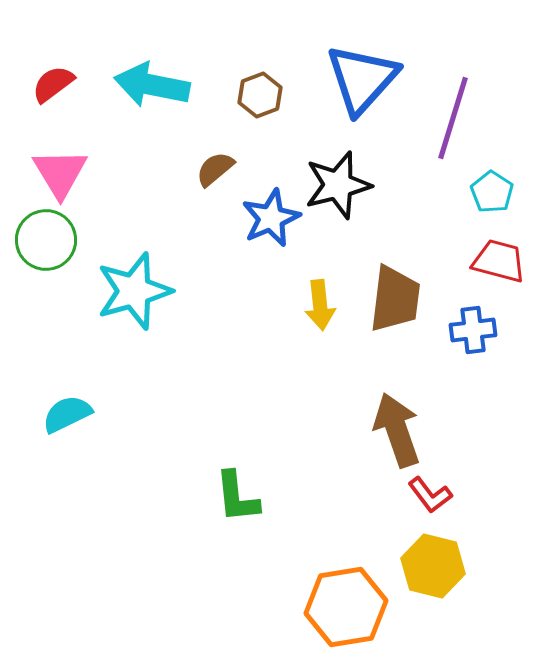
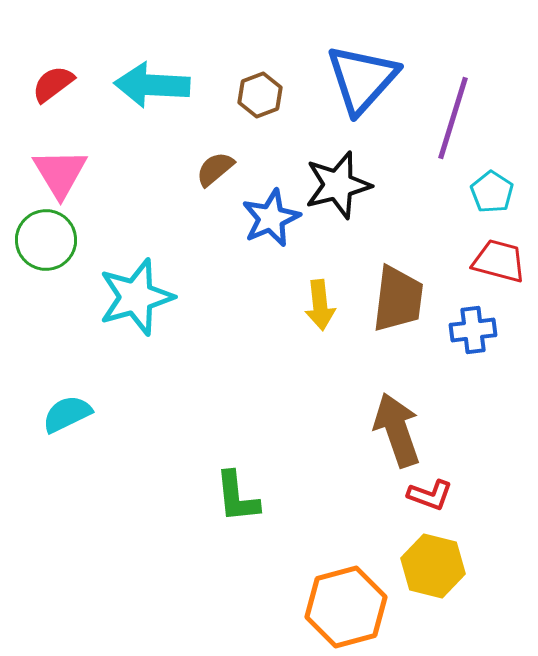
cyan arrow: rotated 8 degrees counterclockwise
cyan star: moved 2 px right, 6 px down
brown trapezoid: moved 3 px right
red L-shape: rotated 33 degrees counterclockwise
orange hexagon: rotated 6 degrees counterclockwise
